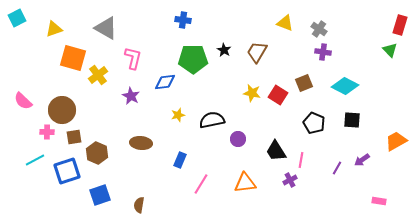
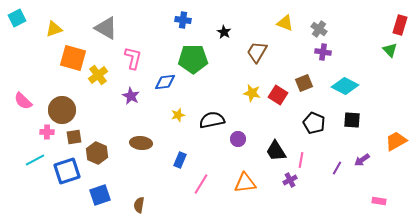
black star at (224, 50): moved 18 px up
